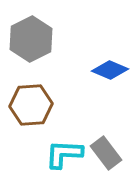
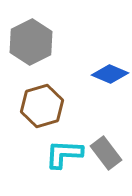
gray hexagon: moved 3 px down
blue diamond: moved 4 px down
brown hexagon: moved 11 px right, 1 px down; rotated 12 degrees counterclockwise
